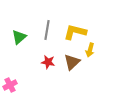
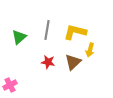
brown triangle: moved 1 px right
